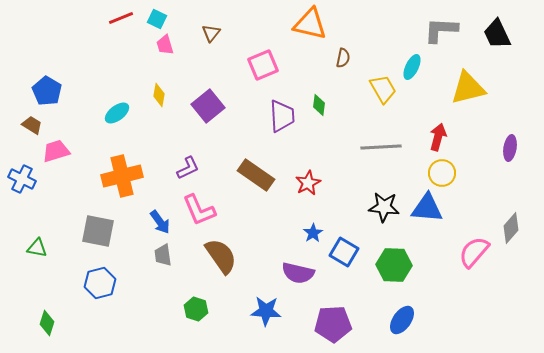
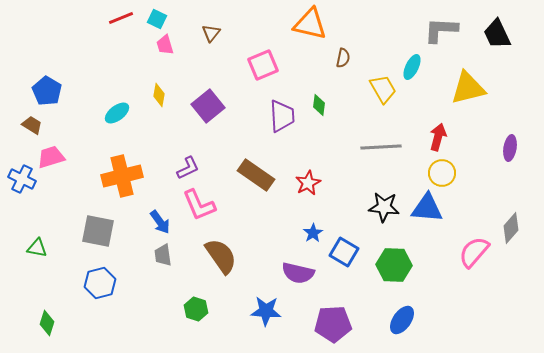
pink trapezoid at (56, 151): moved 5 px left, 6 px down
pink L-shape at (199, 210): moved 5 px up
